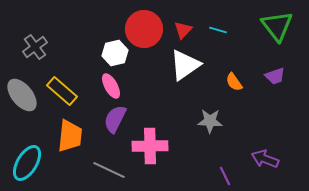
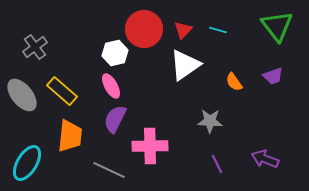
purple trapezoid: moved 2 px left
purple line: moved 8 px left, 12 px up
